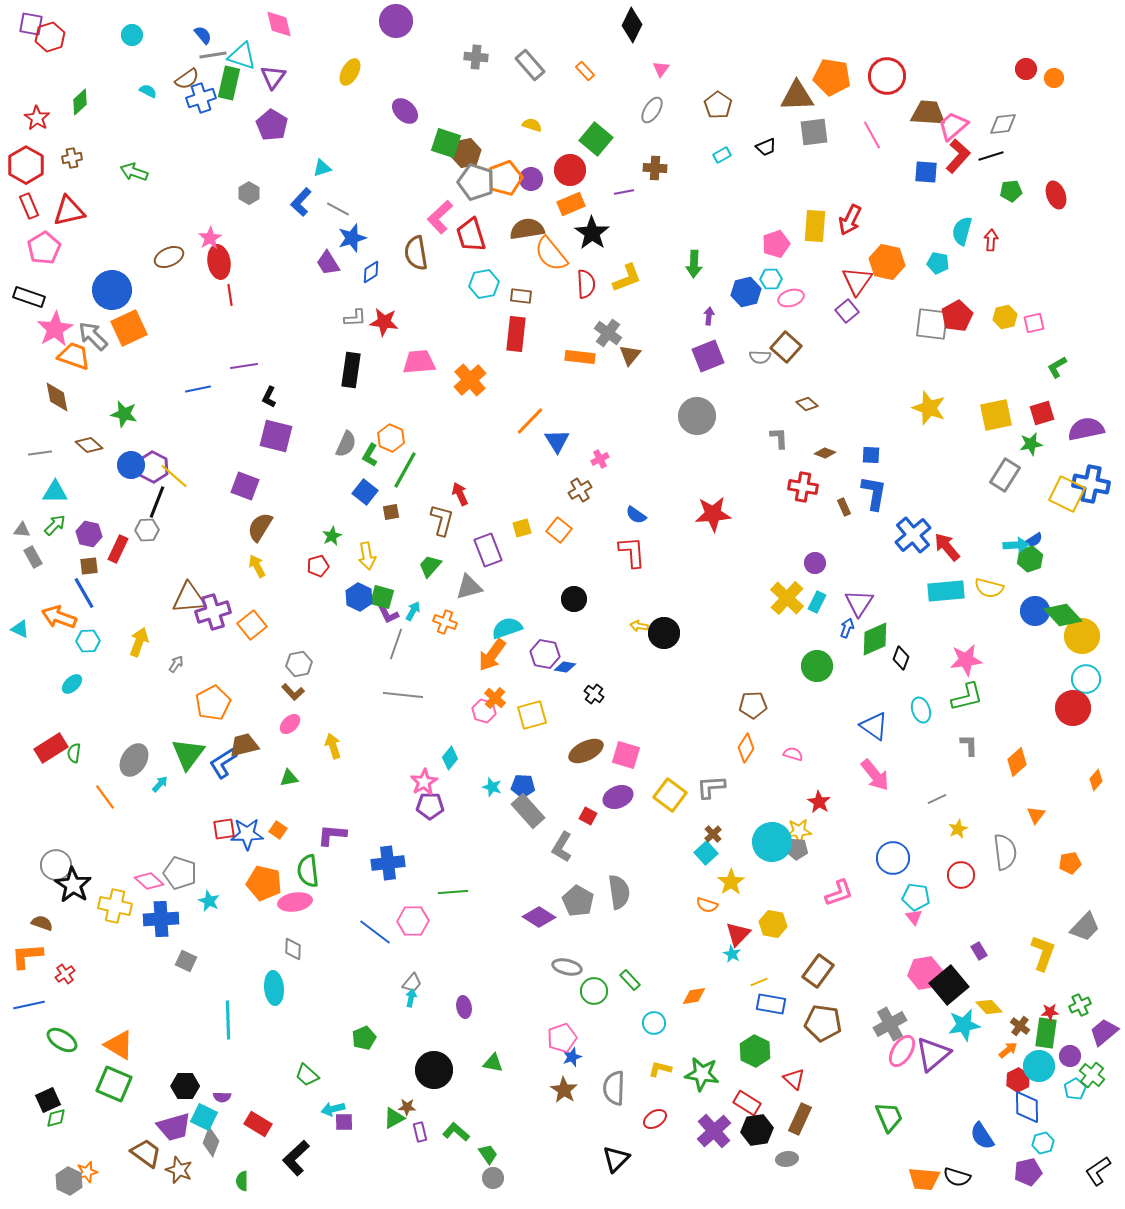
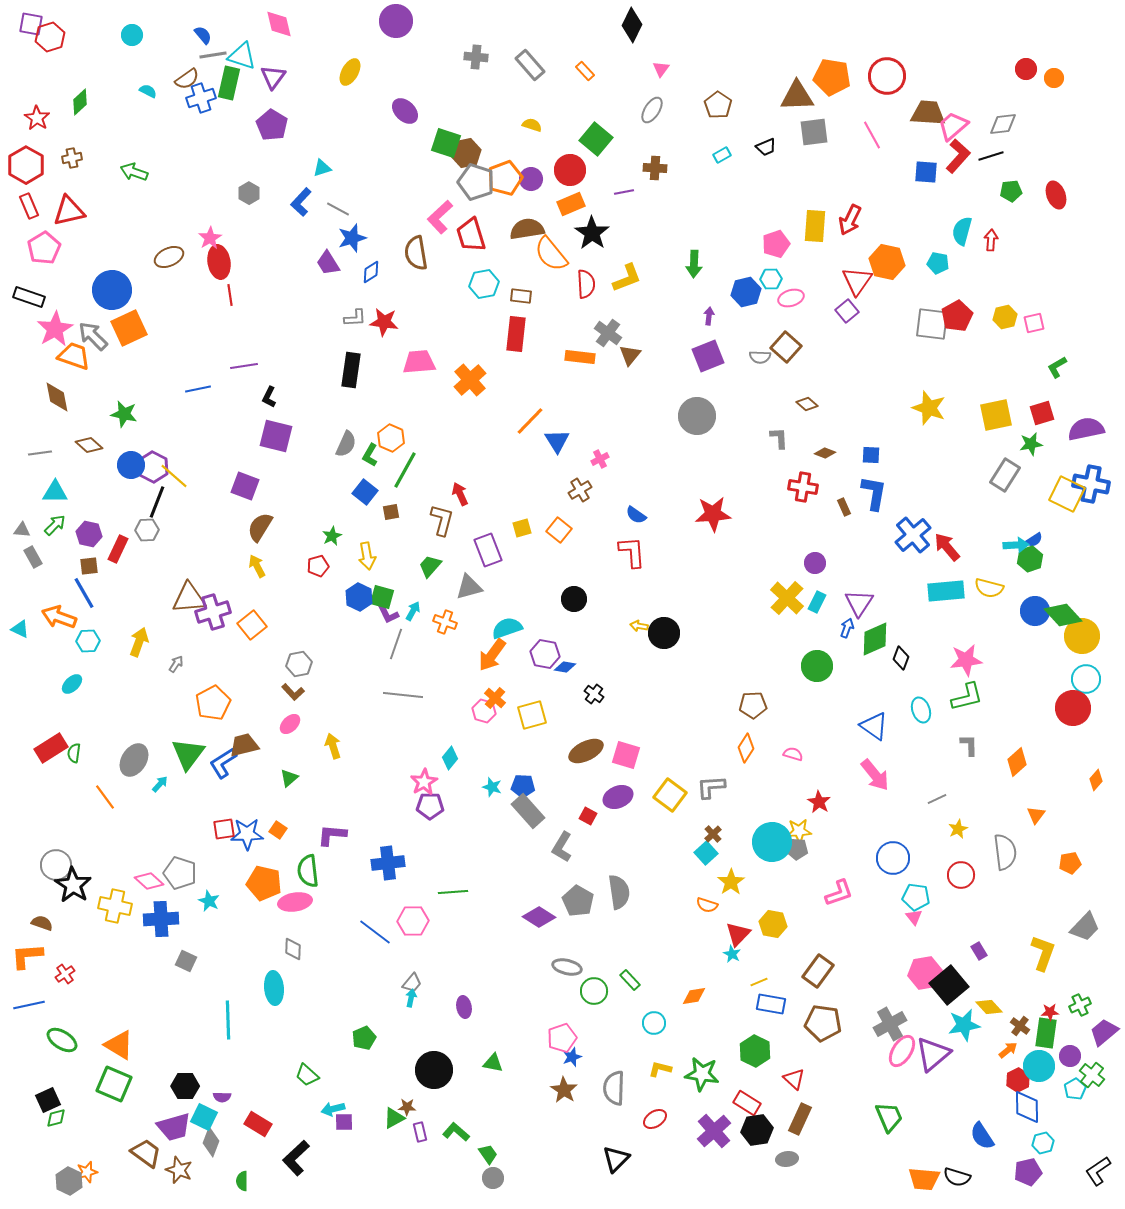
green triangle at (289, 778): rotated 30 degrees counterclockwise
